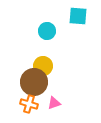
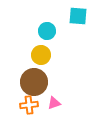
yellow circle: moved 2 px left, 11 px up
orange cross: moved 1 px down; rotated 24 degrees counterclockwise
